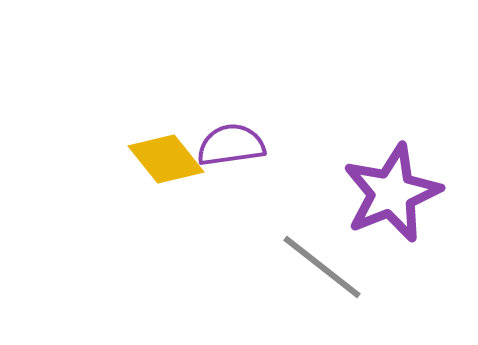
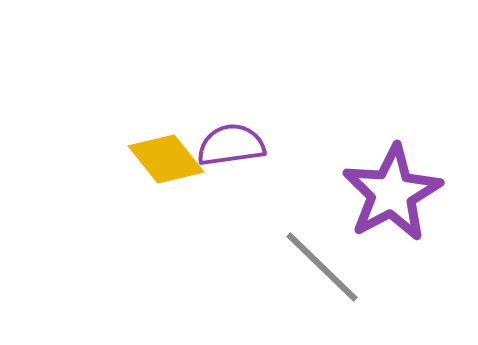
purple star: rotated 6 degrees counterclockwise
gray line: rotated 6 degrees clockwise
